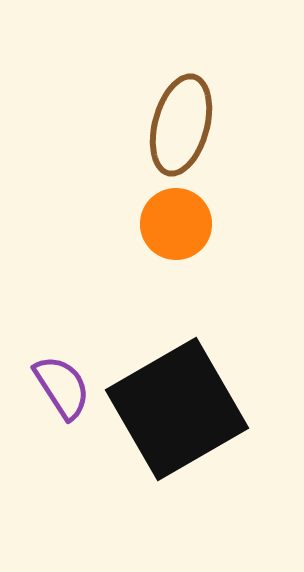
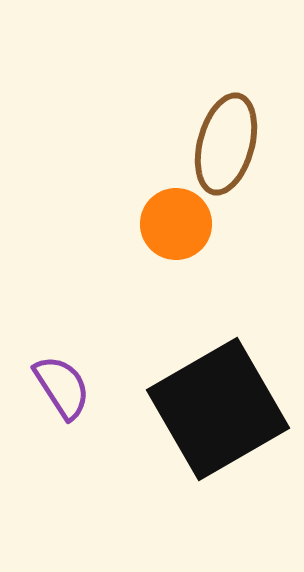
brown ellipse: moved 45 px right, 19 px down
black square: moved 41 px right
